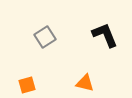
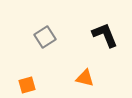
orange triangle: moved 5 px up
